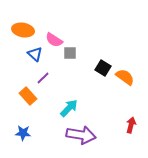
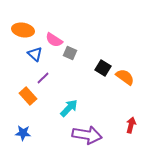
gray square: rotated 24 degrees clockwise
purple arrow: moved 6 px right
